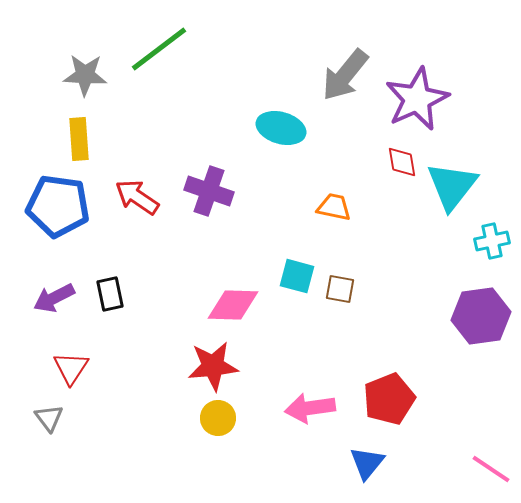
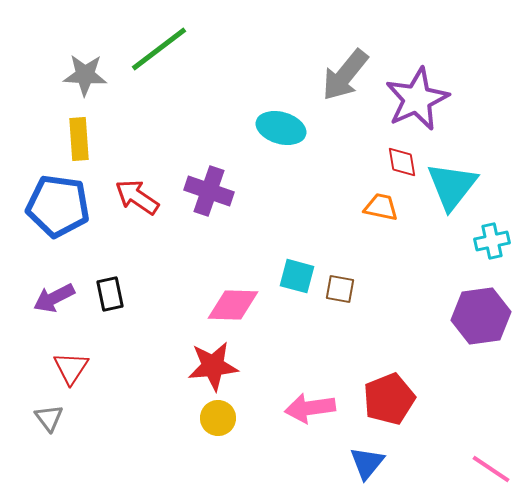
orange trapezoid: moved 47 px right
